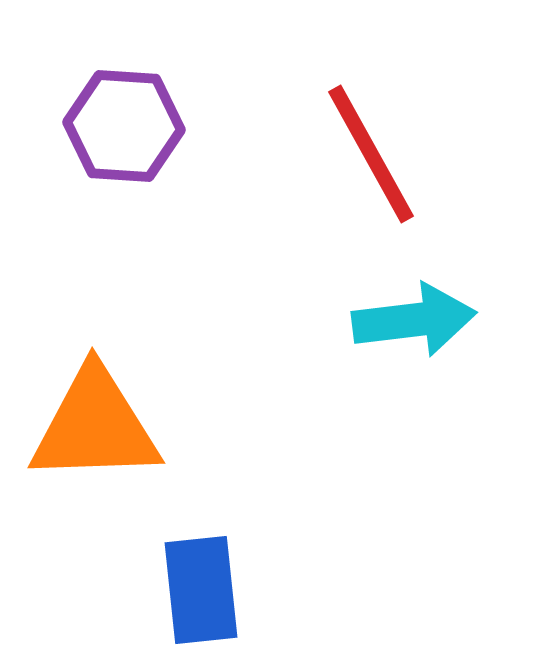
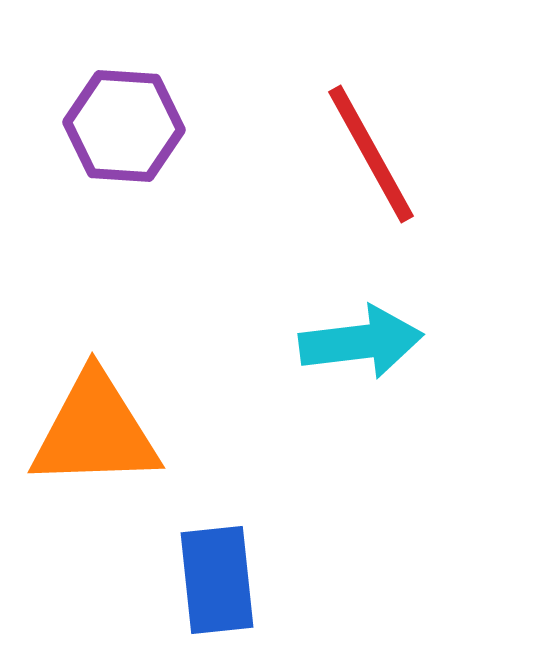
cyan arrow: moved 53 px left, 22 px down
orange triangle: moved 5 px down
blue rectangle: moved 16 px right, 10 px up
